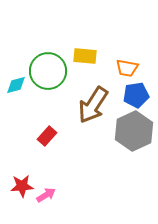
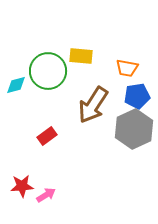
yellow rectangle: moved 4 px left
blue pentagon: moved 1 px right, 1 px down
gray hexagon: moved 2 px up
red rectangle: rotated 12 degrees clockwise
